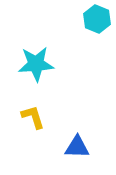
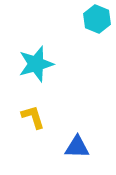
cyan star: rotated 12 degrees counterclockwise
